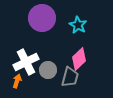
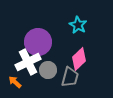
purple circle: moved 4 px left, 24 px down
white cross: moved 2 px right
orange arrow: moved 2 px left, 1 px down; rotated 64 degrees counterclockwise
